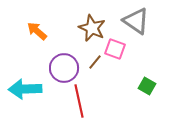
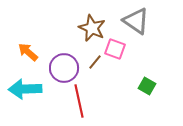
orange arrow: moved 9 px left, 21 px down
